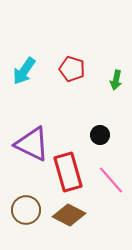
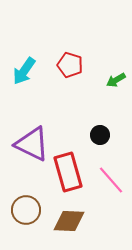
red pentagon: moved 2 px left, 4 px up
green arrow: rotated 48 degrees clockwise
brown diamond: moved 6 px down; rotated 24 degrees counterclockwise
